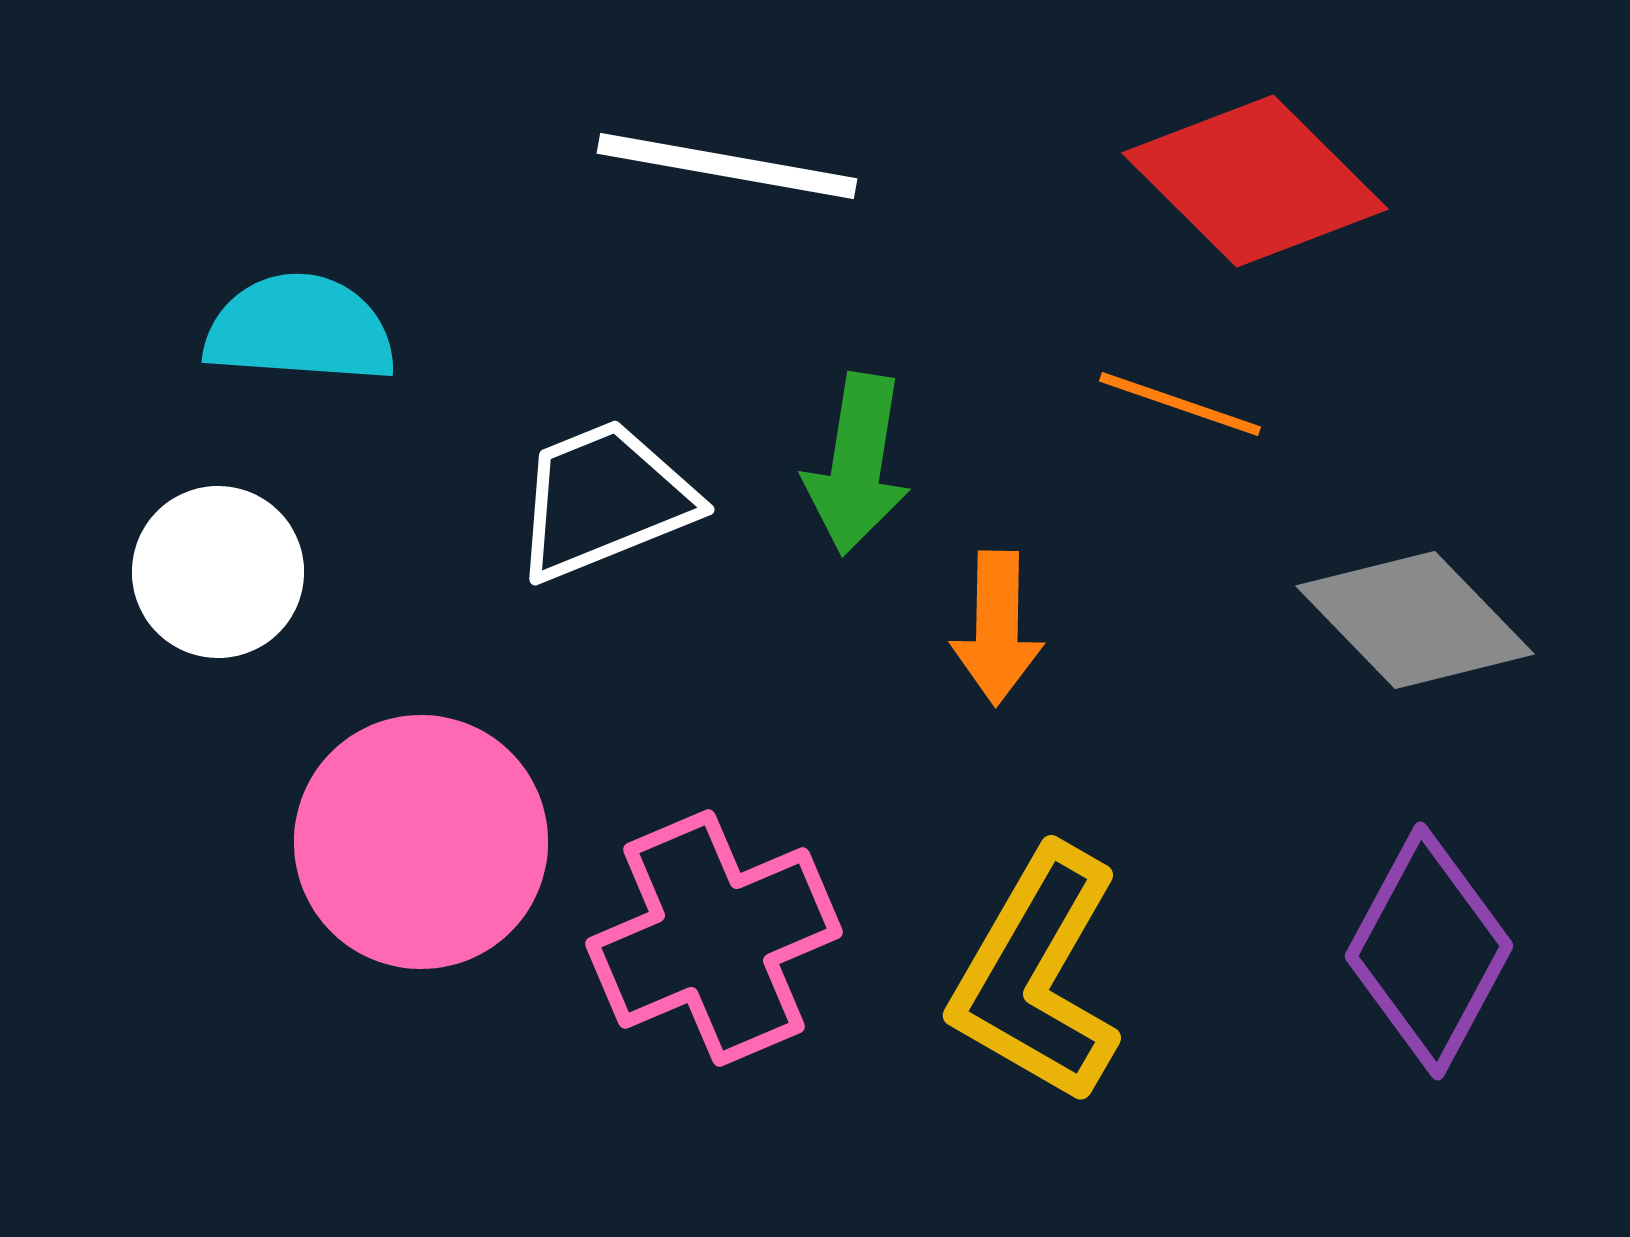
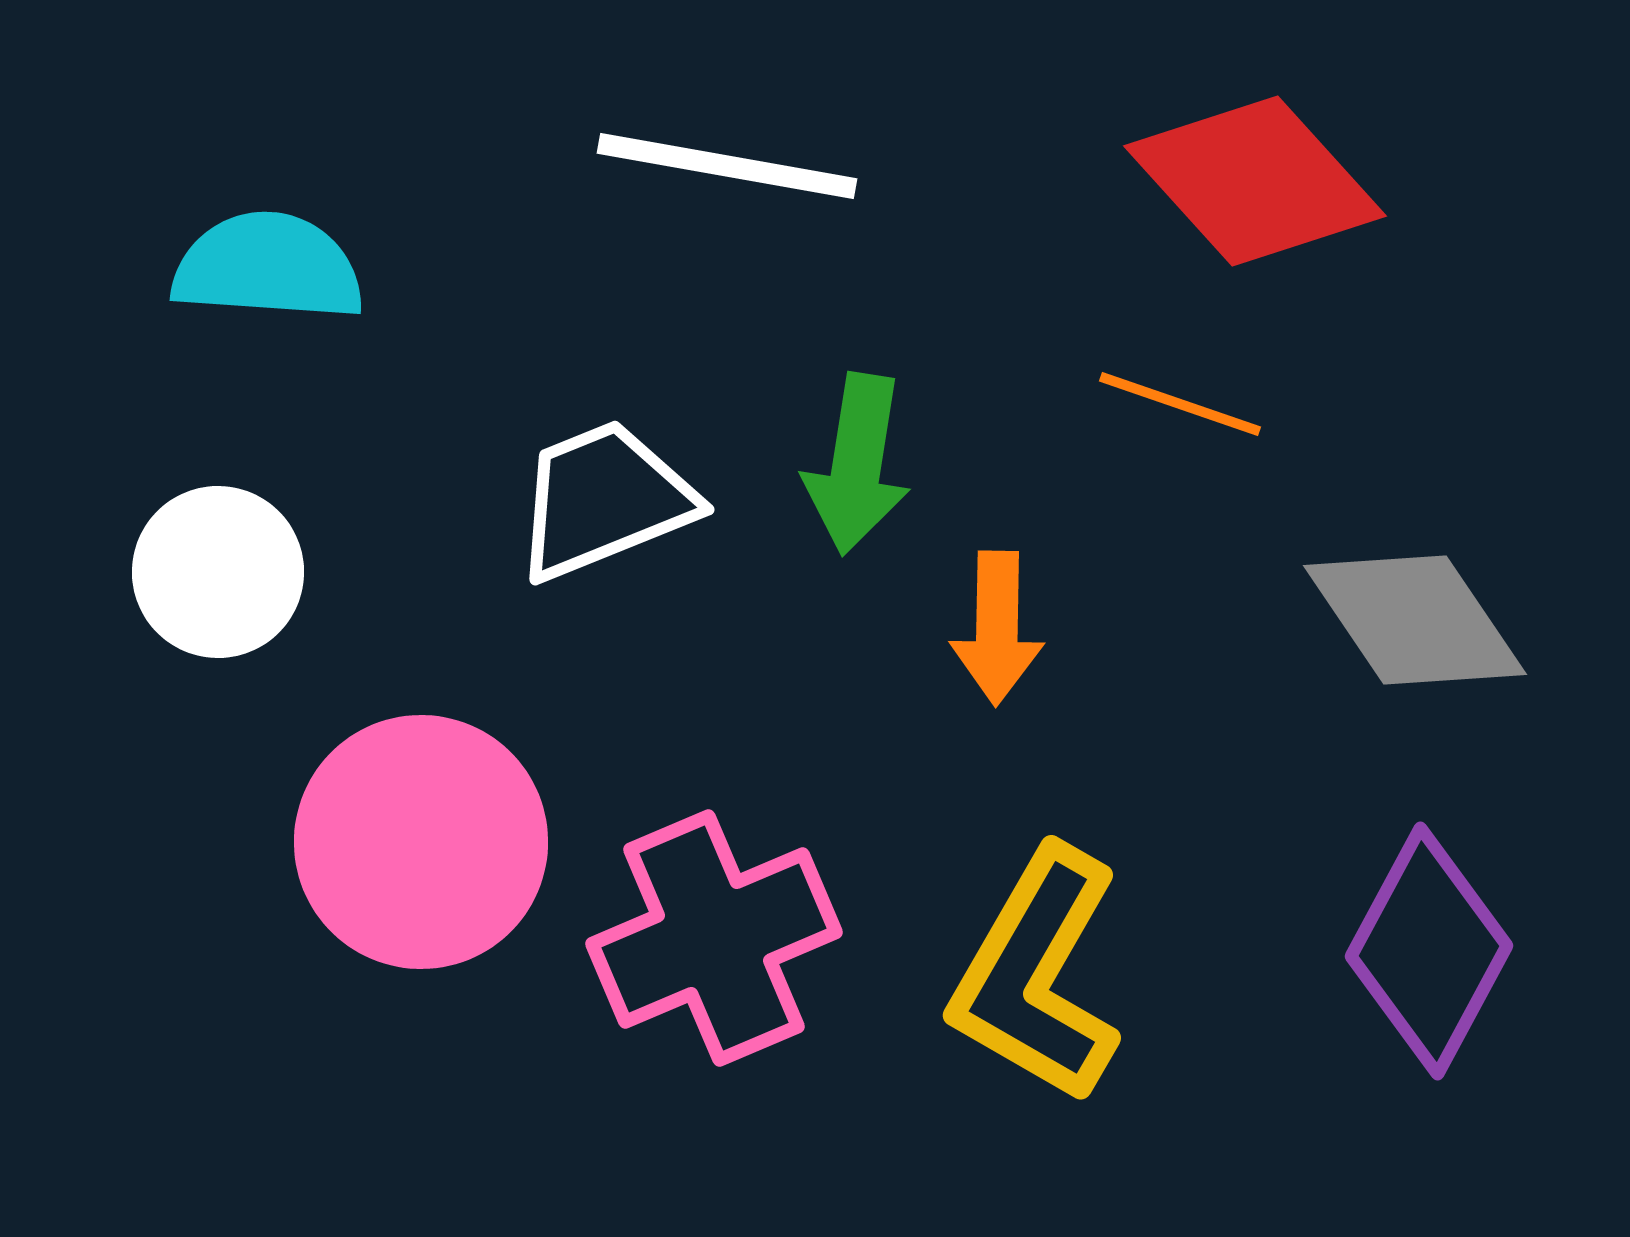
red diamond: rotated 3 degrees clockwise
cyan semicircle: moved 32 px left, 62 px up
gray diamond: rotated 10 degrees clockwise
